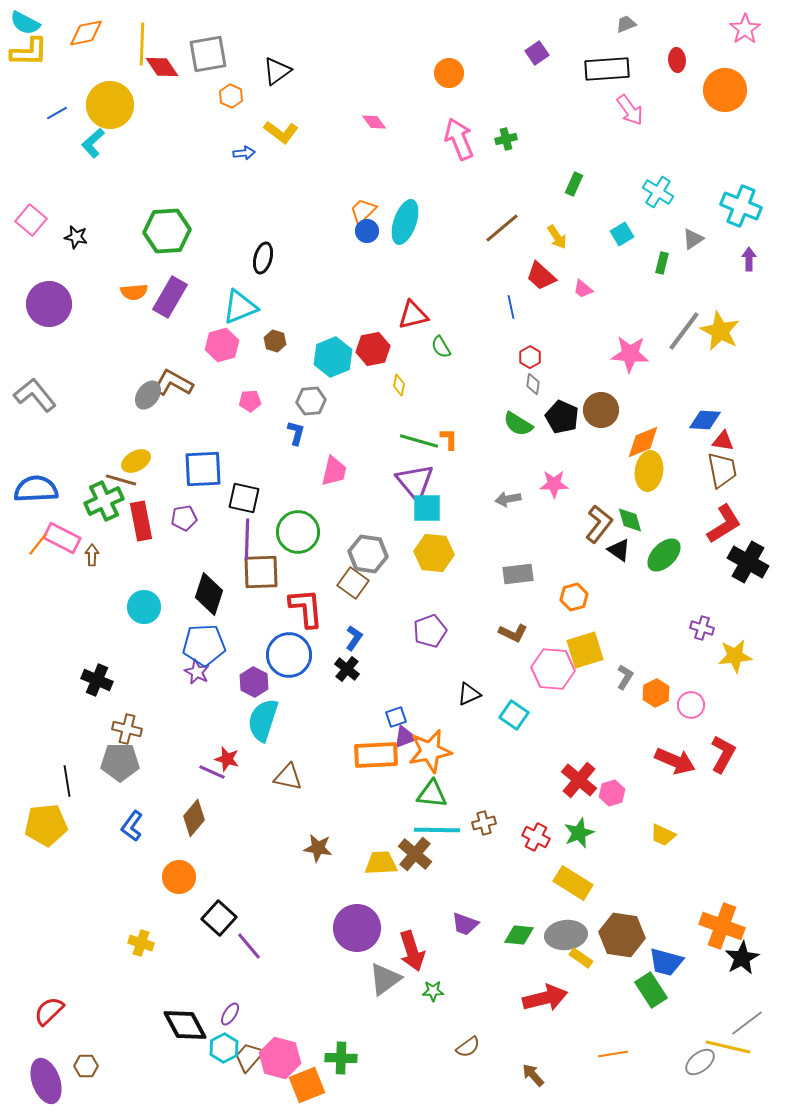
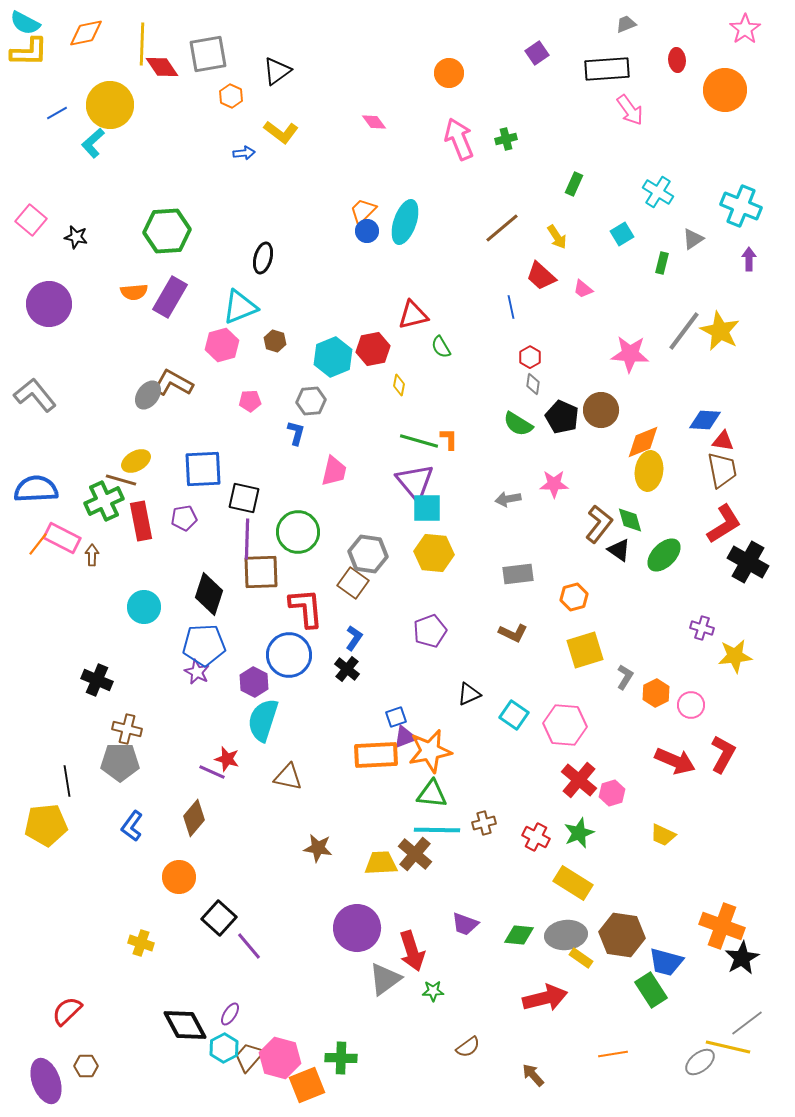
pink hexagon at (553, 669): moved 12 px right, 56 px down
red semicircle at (49, 1011): moved 18 px right
